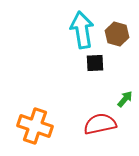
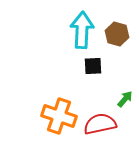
cyan arrow: rotated 12 degrees clockwise
black square: moved 2 px left, 3 px down
orange cross: moved 24 px right, 10 px up
